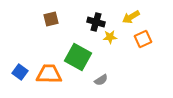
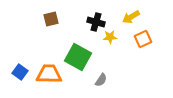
gray semicircle: rotated 24 degrees counterclockwise
